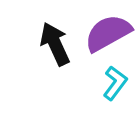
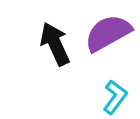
cyan L-shape: moved 14 px down
